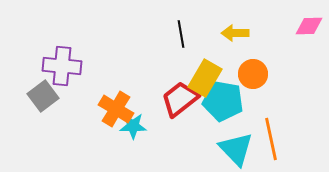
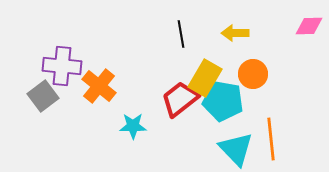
orange cross: moved 17 px left, 23 px up; rotated 8 degrees clockwise
orange line: rotated 6 degrees clockwise
